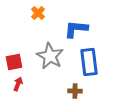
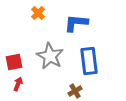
blue L-shape: moved 6 px up
blue rectangle: moved 1 px up
brown cross: rotated 32 degrees counterclockwise
